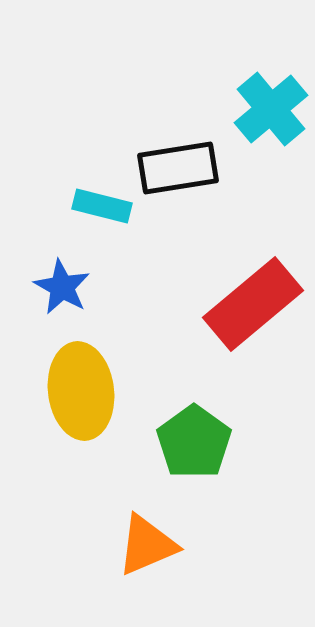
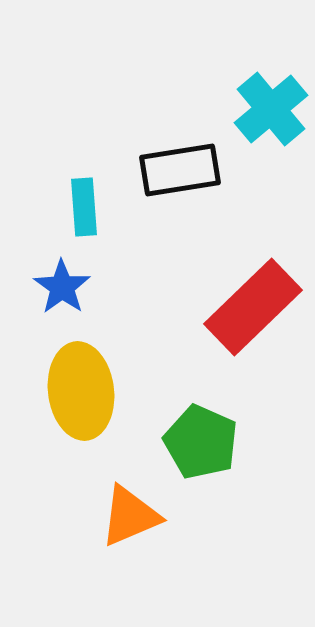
black rectangle: moved 2 px right, 2 px down
cyan rectangle: moved 18 px left, 1 px down; rotated 72 degrees clockwise
blue star: rotated 6 degrees clockwise
red rectangle: moved 3 px down; rotated 4 degrees counterclockwise
green pentagon: moved 7 px right; rotated 12 degrees counterclockwise
orange triangle: moved 17 px left, 29 px up
